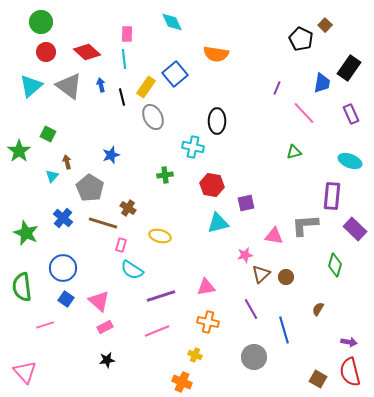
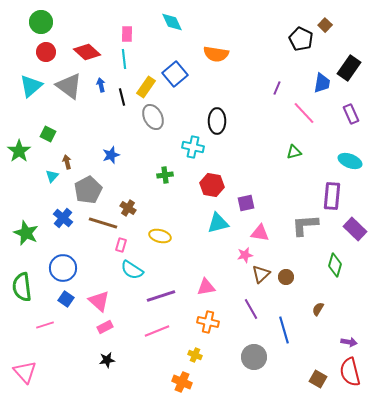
gray pentagon at (90, 188): moved 2 px left, 2 px down; rotated 12 degrees clockwise
pink triangle at (274, 236): moved 14 px left, 3 px up
